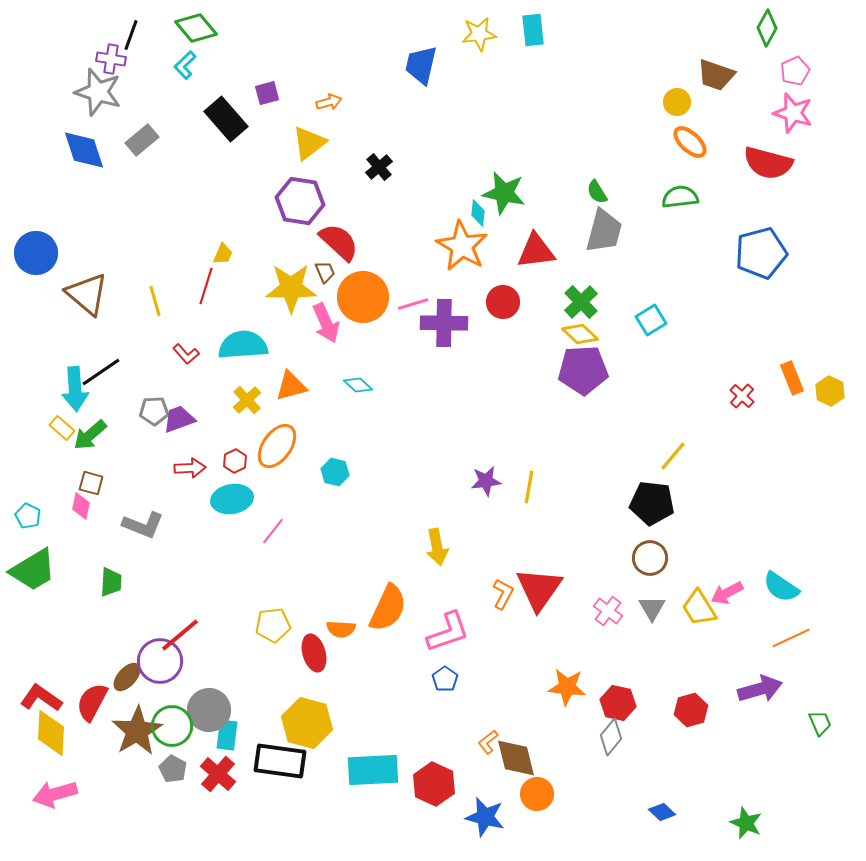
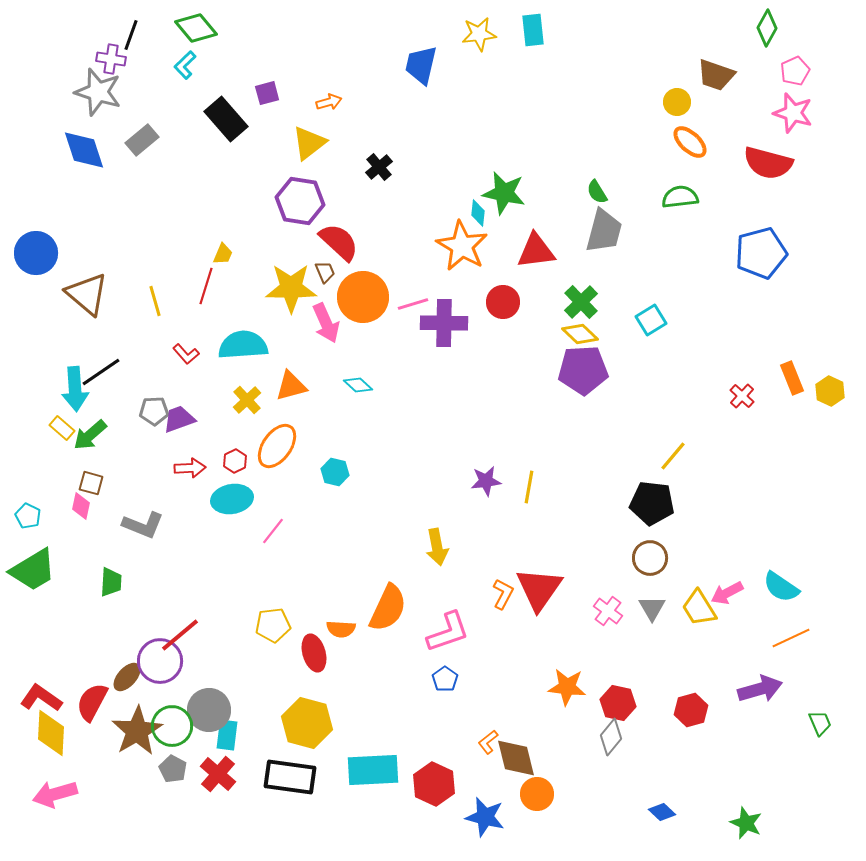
black rectangle at (280, 761): moved 10 px right, 16 px down
